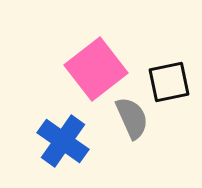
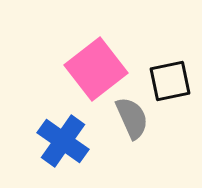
black square: moved 1 px right, 1 px up
